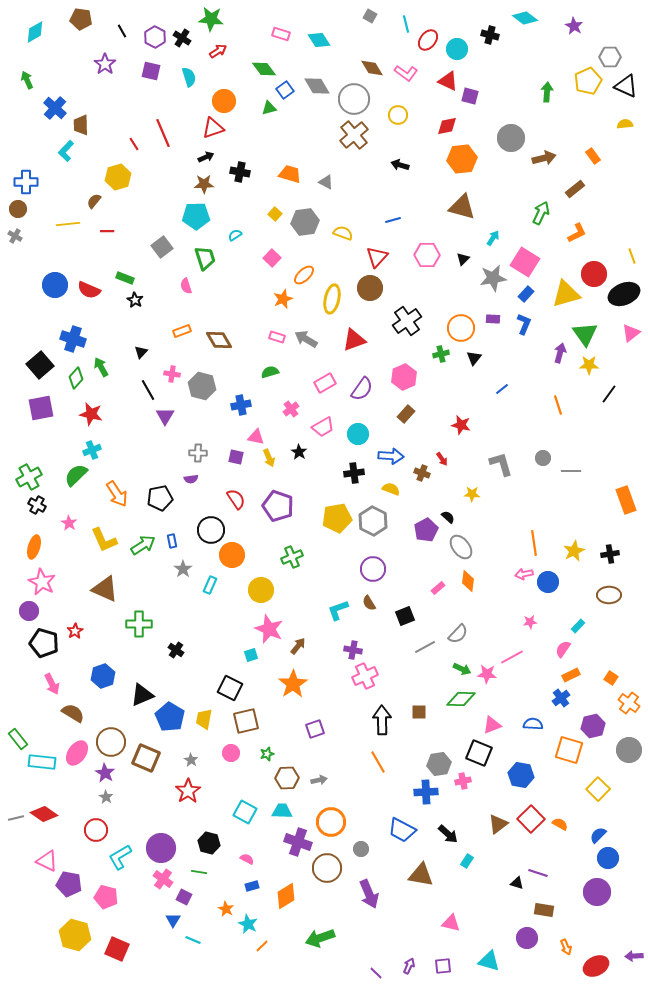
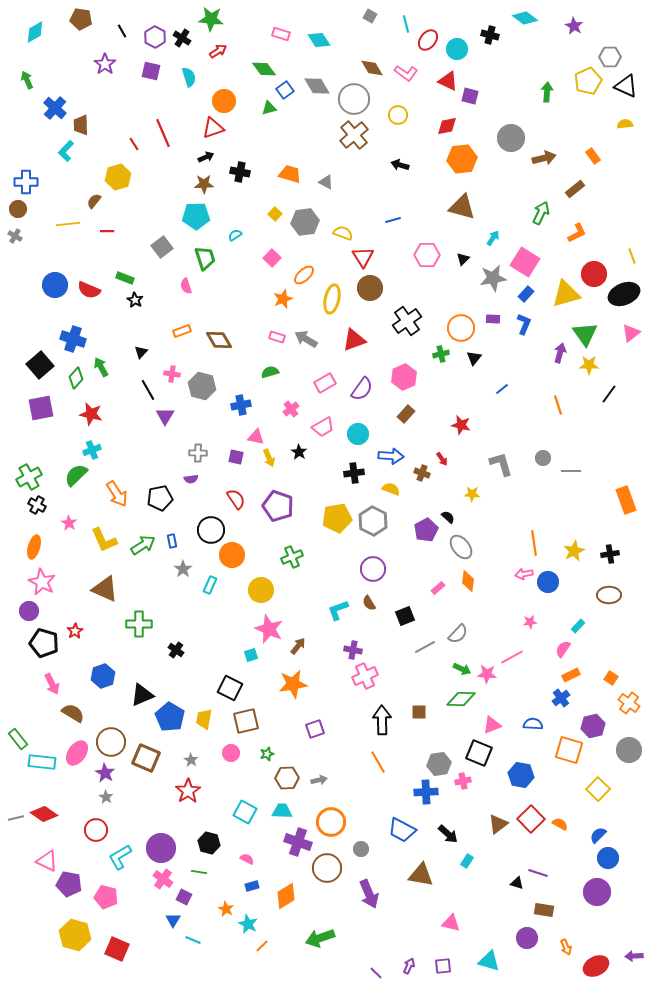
red triangle at (377, 257): moved 14 px left; rotated 15 degrees counterclockwise
orange star at (293, 684): rotated 24 degrees clockwise
